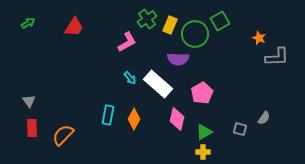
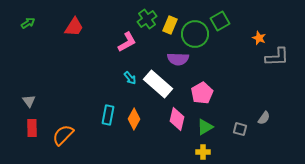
green triangle: moved 1 px right, 5 px up
